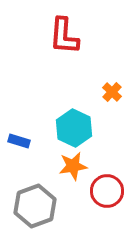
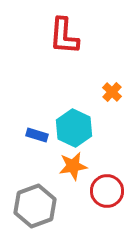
blue rectangle: moved 18 px right, 6 px up
